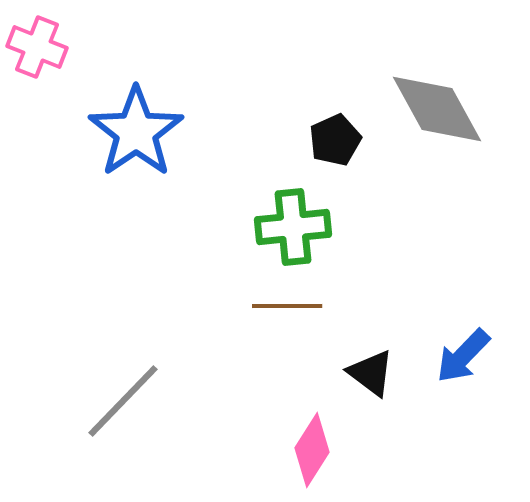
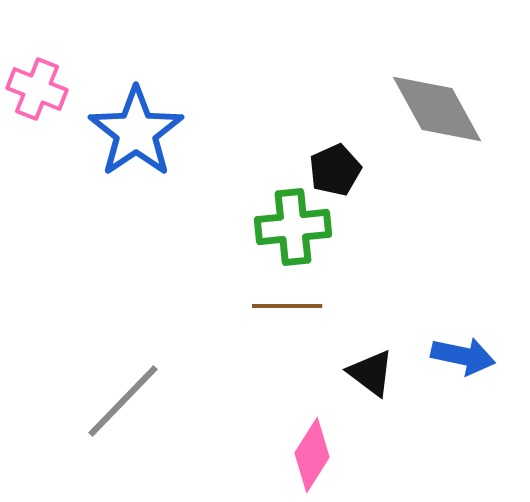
pink cross: moved 42 px down
black pentagon: moved 30 px down
blue arrow: rotated 122 degrees counterclockwise
pink diamond: moved 5 px down
